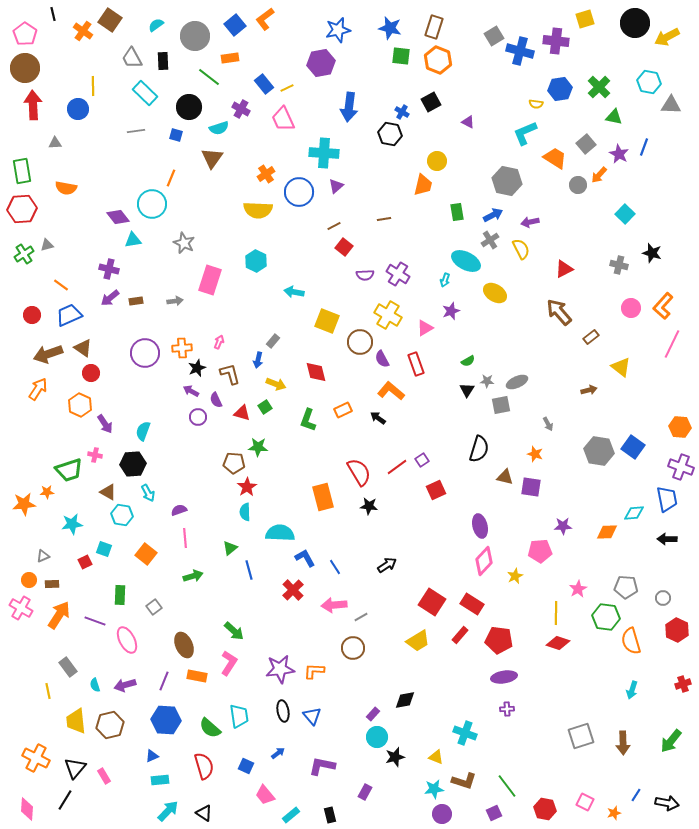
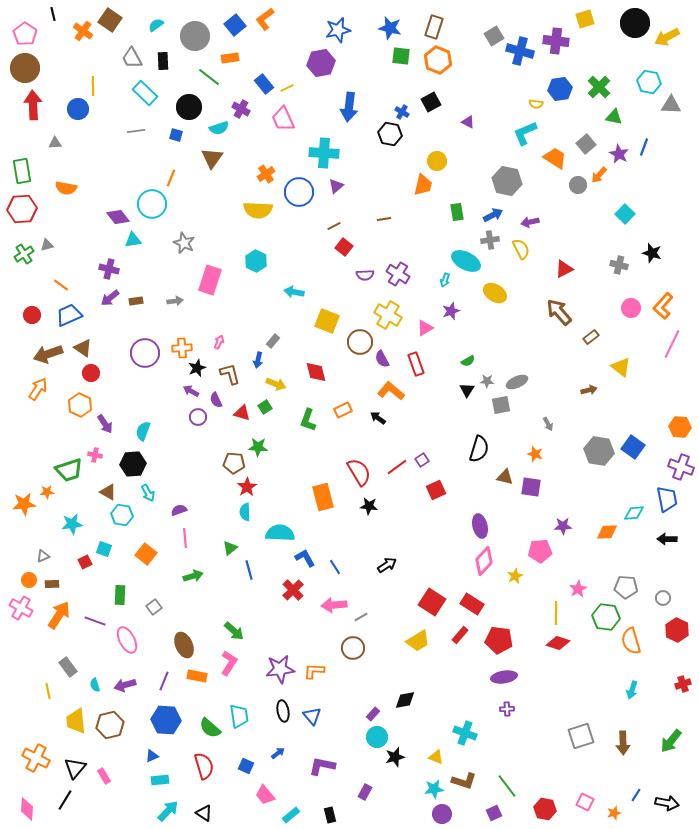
gray cross at (490, 240): rotated 24 degrees clockwise
